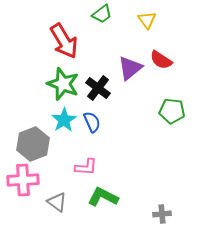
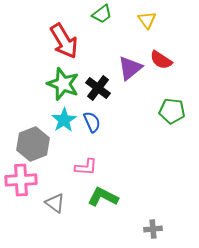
pink cross: moved 2 px left
gray triangle: moved 2 px left, 1 px down
gray cross: moved 9 px left, 15 px down
